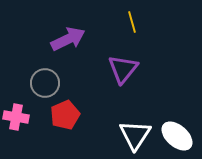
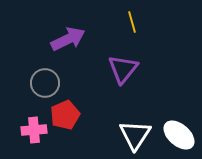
pink cross: moved 18 px right, 13 px down; rotated 15 degrees counterclockwise
white ellipse: moved 2 px right, 1 px up
